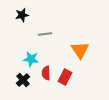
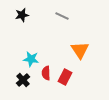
gray line: moved 17 px right, 18 px up; rotated 32 degrees clockwise
